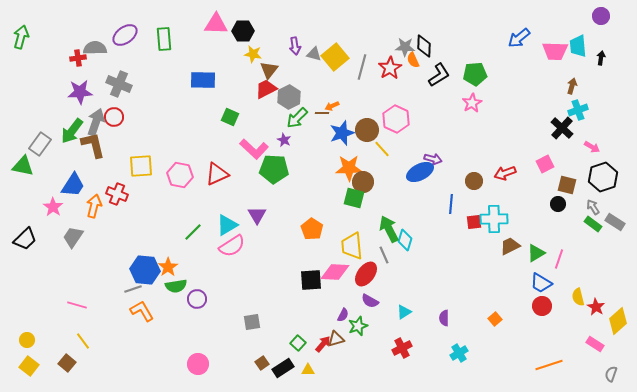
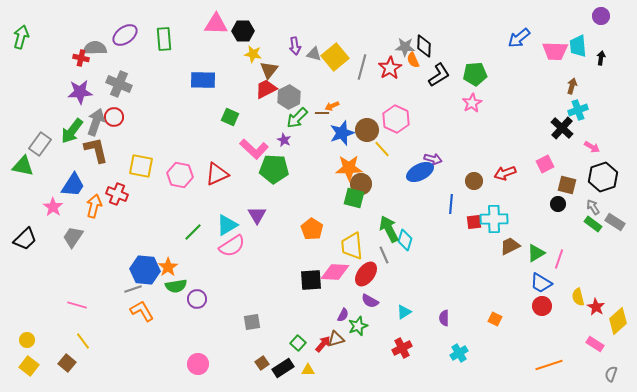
red cross at (78, 58): moved 3 px right; rotated 21 degrees clockwise
brown L-shape at (93, 145): moved 3 px right, 5 px down
yellow square at (141, 166): rotated 15 degrees clockwise
brown circle at (363, 182): moved 2 px left, 2 px down
orange square at (495, 319): rotated 24 degrees counterclockwise
